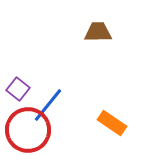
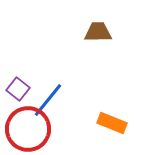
blue line: moved 5 px up
orange rectangle: rotated 12 degrees counterclockwise
red circle: moved 1 px up
